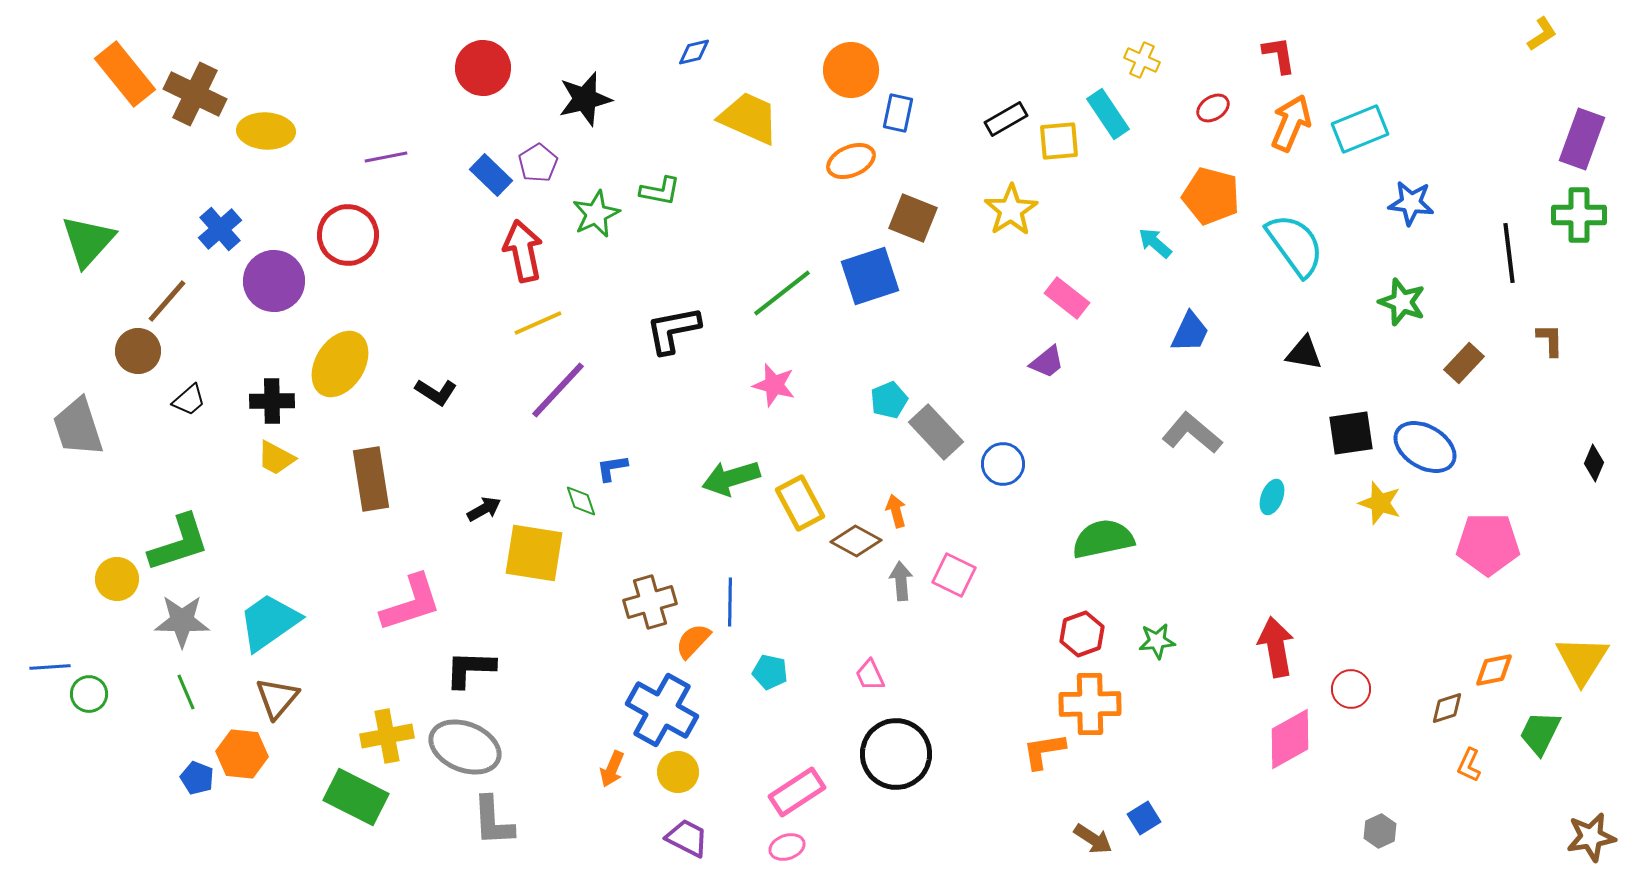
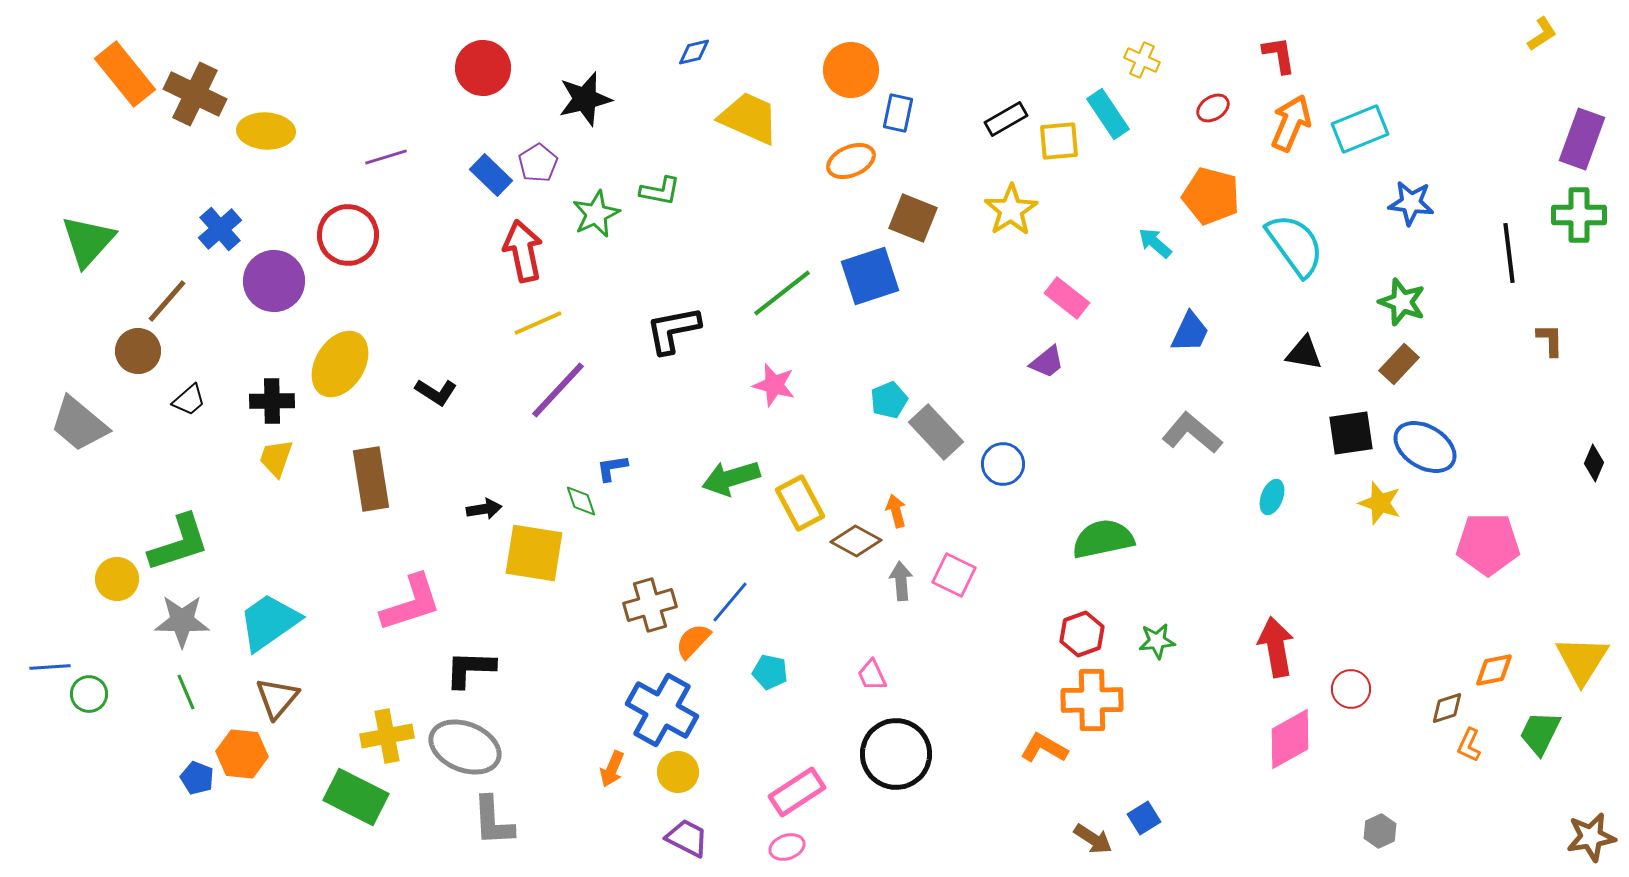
purple line at (386, 157): rotated 6 degrees counterclockwise
brown rectangle at (1464, 363): moved 65 px left, 1 px down
gray trapezoid at (78, 427): moved 1 px right, 3 px up; rotated 32 degrees counterclockwise
yellow trapezoid at (276, 458): rotated 81 degrees clockwise
black arrow at (484, 509): rotated 20 degrees clockwise
brown cross at (650, 602): moved 3 px down
blue line at (730, 602): rotated 39 degrees clockwise
pink trapezoid at (870, 675): moved 2 px right
orange cross at (1090, 704): moved 2 px right, 4 px up
orange L-shape at (1044, 751): moved 3 px up; rotated 39 degrees clockwise
orange L-shape at (1469, 765): moved 20 px up
